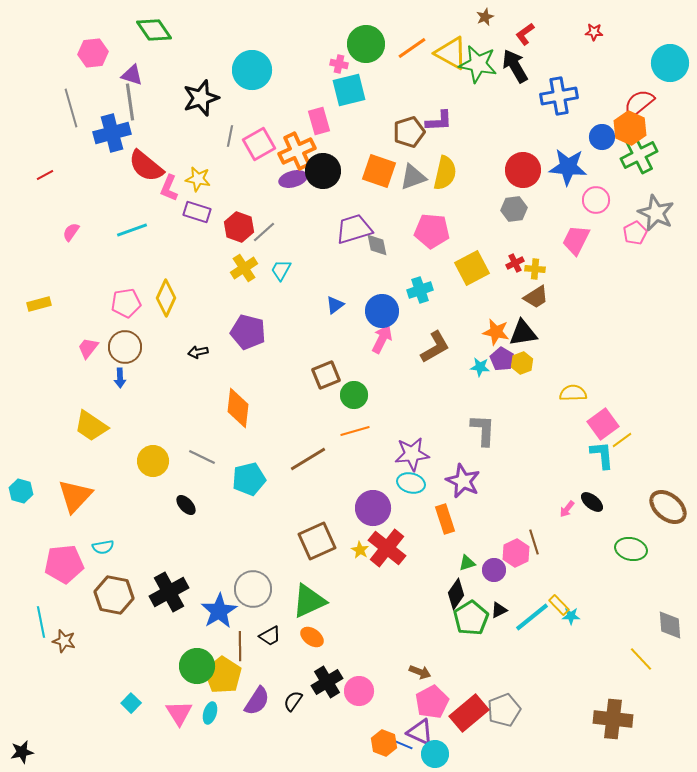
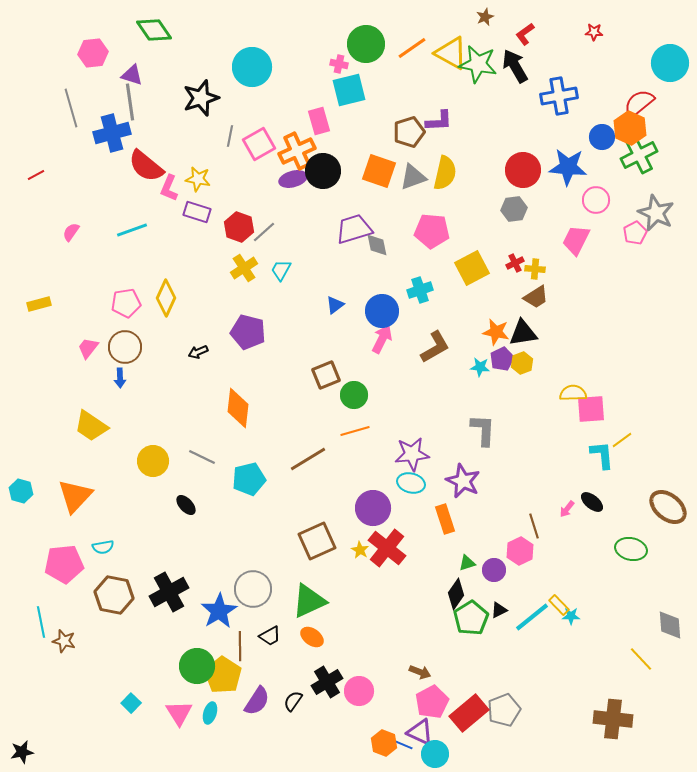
cyan circle at (252, 70): moved 3 px up
red line at (45, 175): moved 9 px left
black arrow at (198, 352): rotated 12 degrees counterclockwise
purple pentagon at (502, 359): rotated 15 degrees clockwise
pink square at (603, 424): moved 12 px left, 15 px up; rotated 32 degrees clockwise
brown line at (534, 542): moved 16 px up
pink hexagon at (516, 553): moved 4 px right, 2 px up
